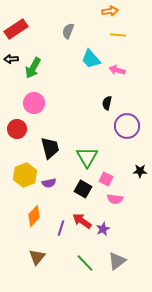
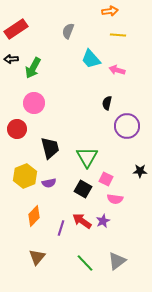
yellow hexagon: moved 1 px down
purple star: moved 8 px up
